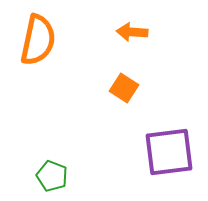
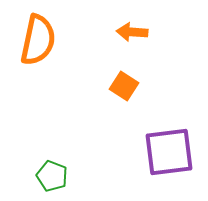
orange square: moved 2 px up
